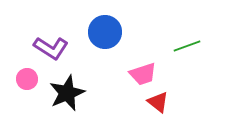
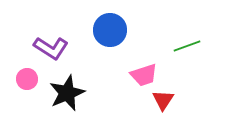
blue circle: moved 5 px right, 2 px up
pink trapezoid: moved 1 px right, 1 px down
red triangle: moved 5 px right, 2 px up; rotated 25 degrees clockwise
